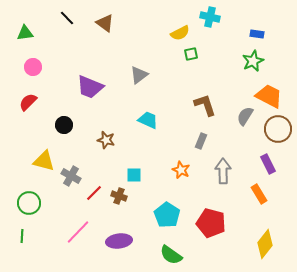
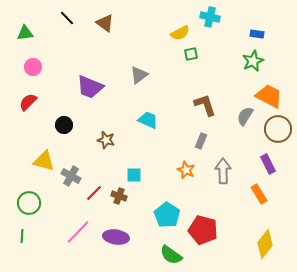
orange star: moved 5 px right
red pentagon: moved 8 px left, 7 px down
purple ellipse: moved 3 px left, 4 px up; rotated 15 degrees clockwise
